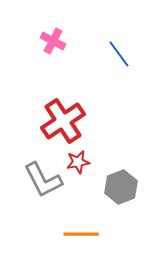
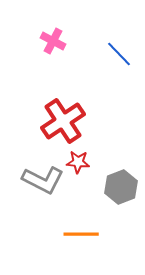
blue line: rotated 8 degrees counterclockwise
red star: rotated 15 degrees clockwise
gray L-shape: rotated 36 degrees counterclockwise
